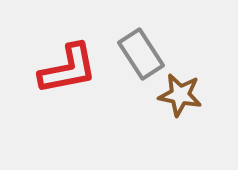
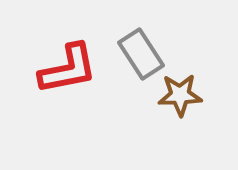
brown star: rotated 12 degrees counterclockwise
